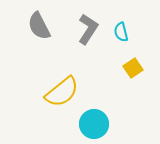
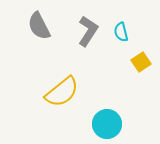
gray L-shape: moved 2 px down
yellow square: moved 8 px right, 6 px up
cyan circle: moved 13 px right
